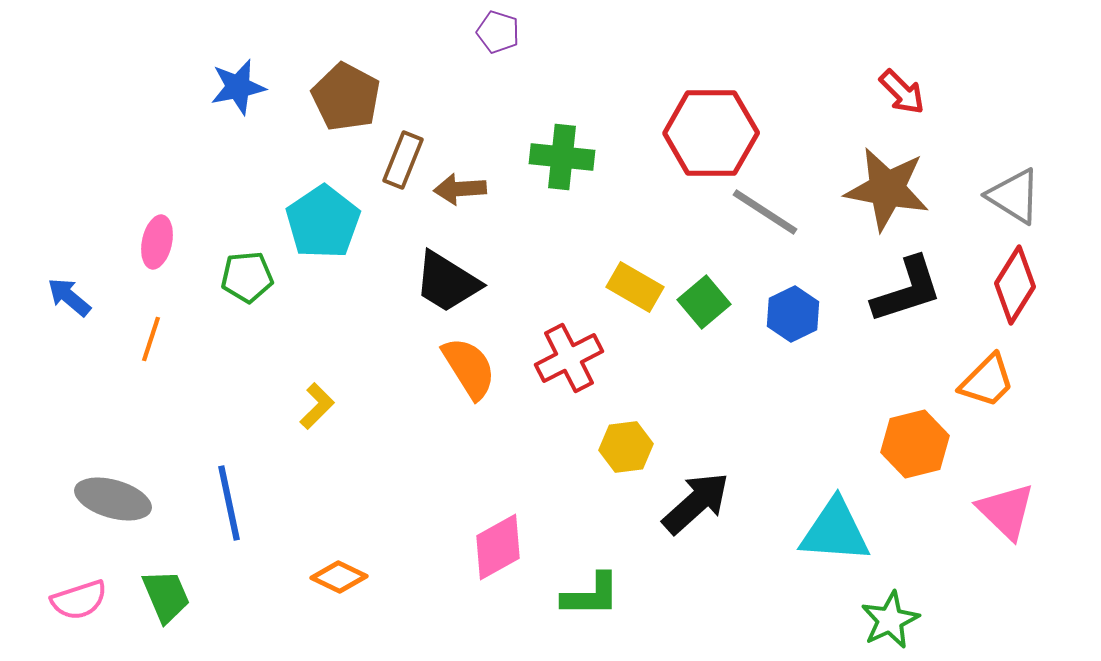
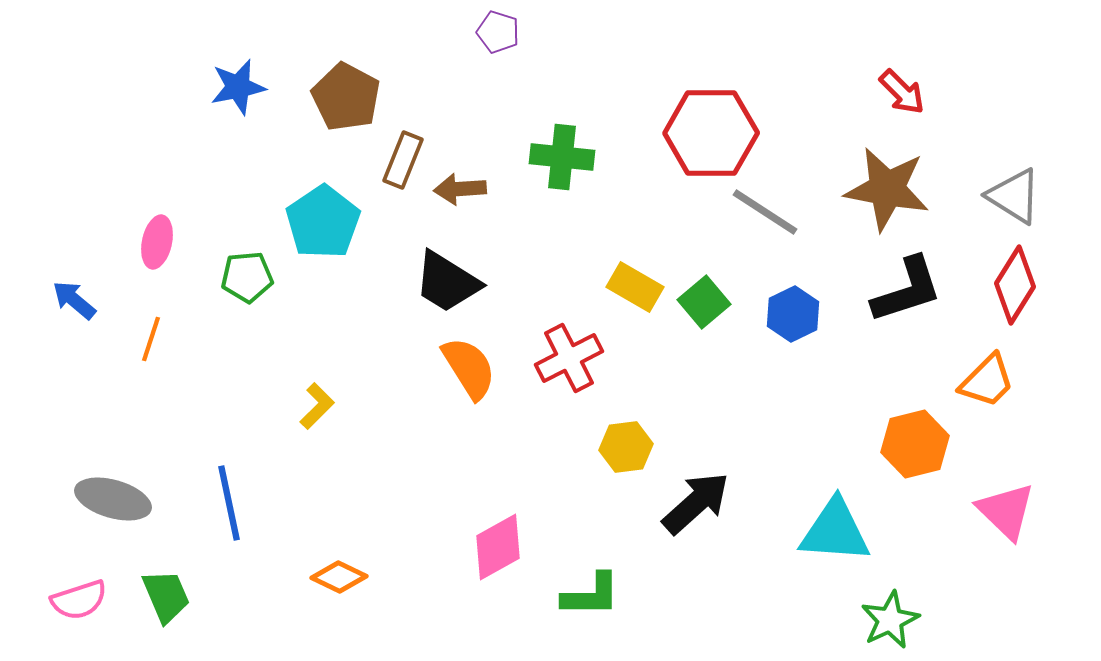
blue arrow: moved 5 px right, 3 px down
